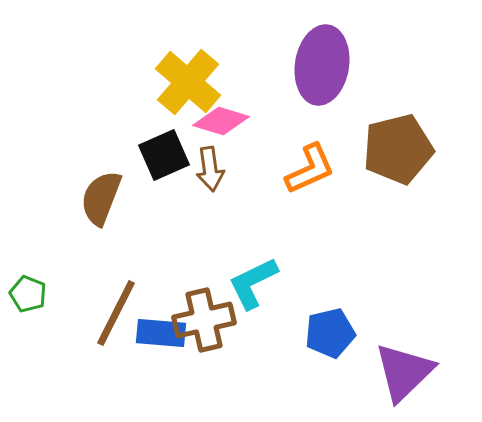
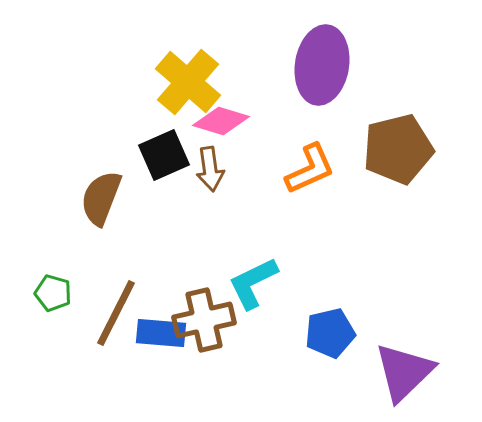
green pentagon: moved 25 px right, 1 px up; rotated 6 degrees counterclockwise
